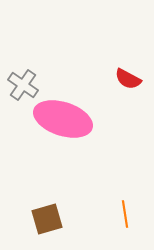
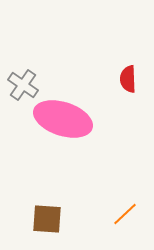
red semicircle: rotated 60 degrees clockwise
orange line: rotated 56 degrees clockwise
brown square: rotated 20 degrees clockwise
